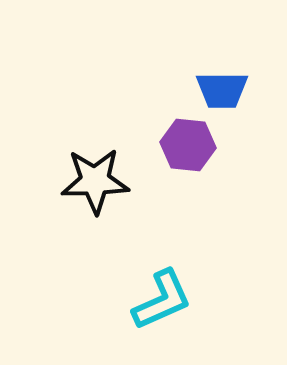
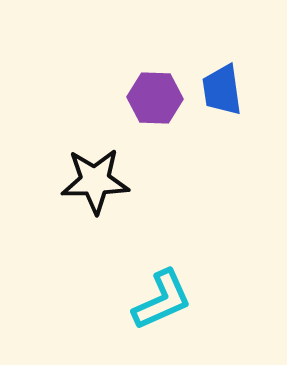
blue trapezoid: rotated 82 degrees clockwise
purple hexagon: moved 33 px left, 47 px up; rotated 4 degrees counterclockwise
